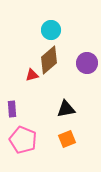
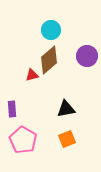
purple circle: moved 7 px up
pink pentagon: rotated 8 degrees clockwise
